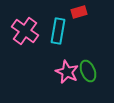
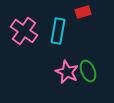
red rectangle: moved 4 px right
pink cross: moved 1 px left
